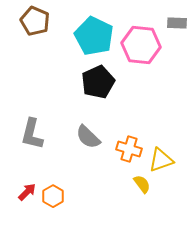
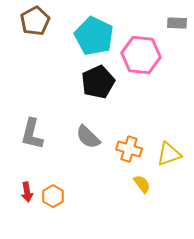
brown pentagon: rotated 20 degrees clockwise
pink hexagon: moved 10 px down
yellow triangle: moved 8 px right, 6 px up
red arrow: rotated 126 degrees clockwise
